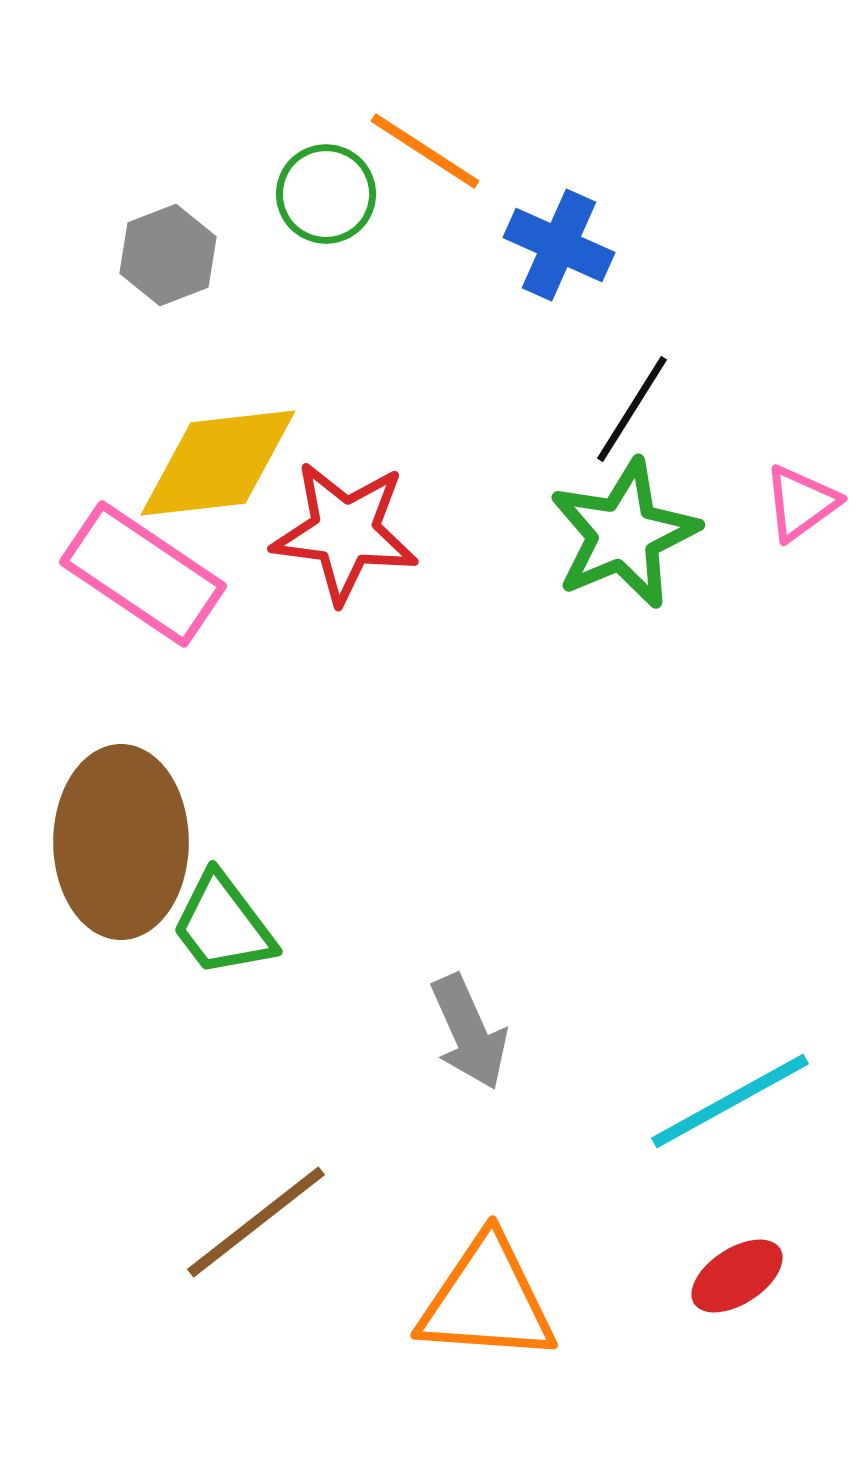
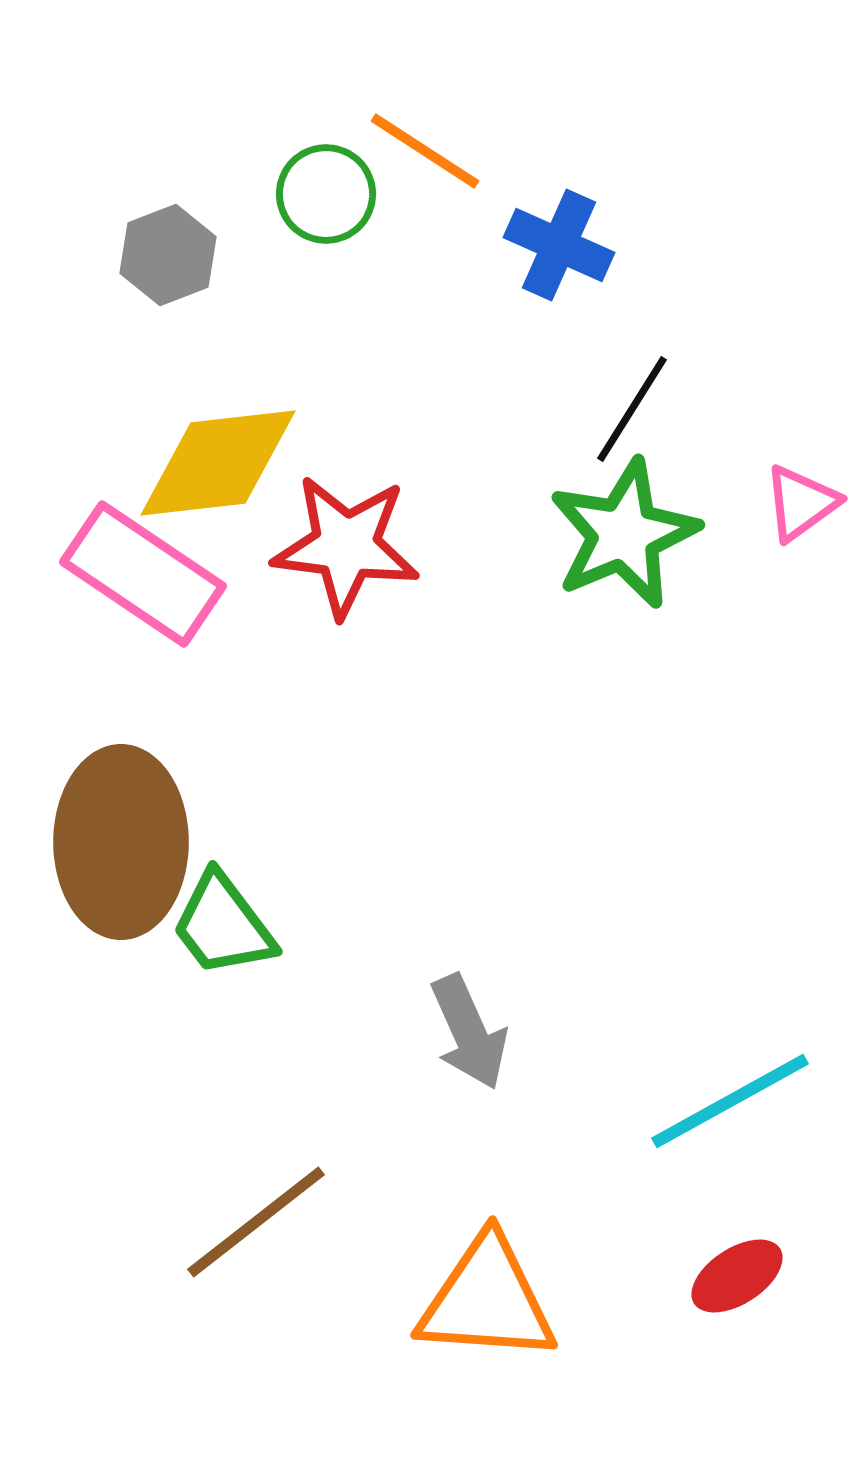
red star: moved 1 px right, 14 px down
